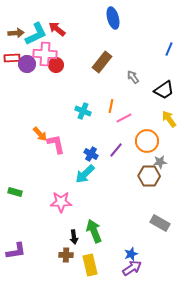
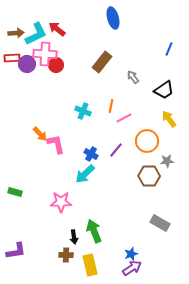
gray star: moved 7 px right, 1 px up
